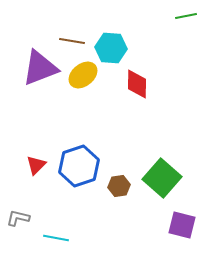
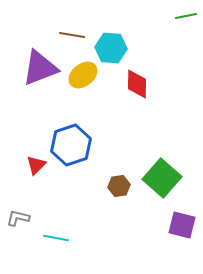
brown line: moved 6 px up
blue hexagon: moved 8 px left, 21 px up
